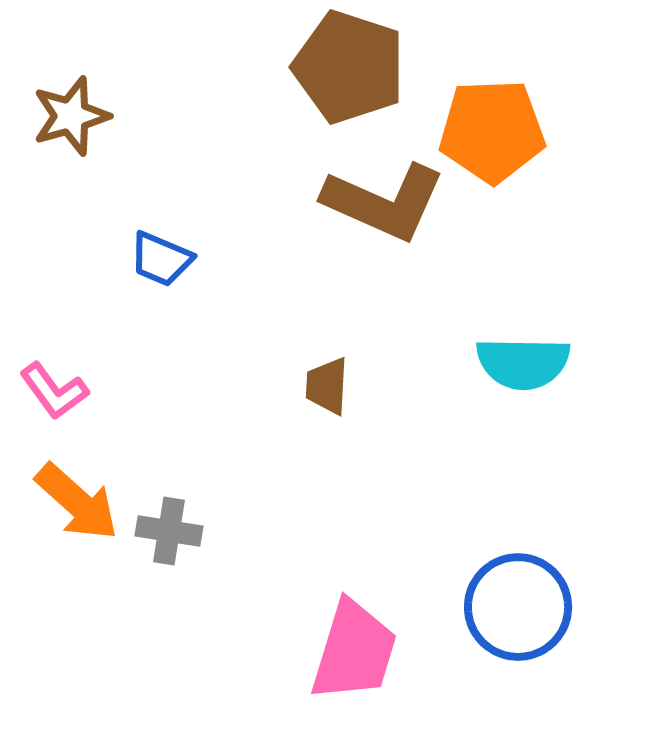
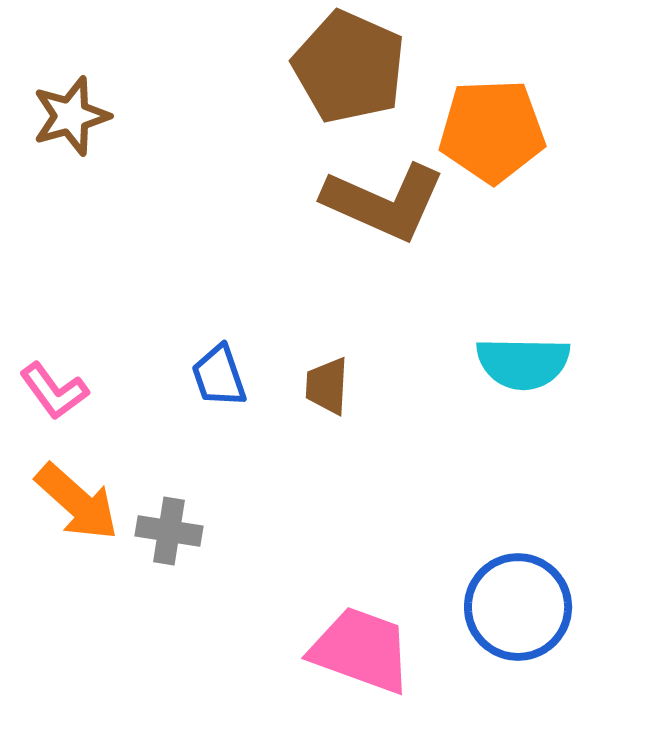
brown pentagon: rotated 6 degrees clockwise
blue trapezoid: moved 58 px right, 117 px down; rotated 48 degrees clockwise
pink trapezoid: moved 7 px right, 1 px up; rotated 87 degrees counterclockwise
